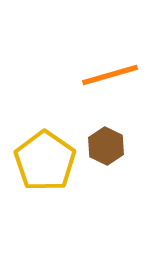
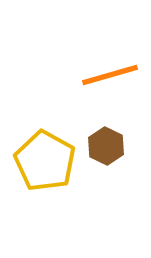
yellow pentagon: rotated 6 degrees counterclockwise
